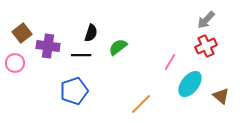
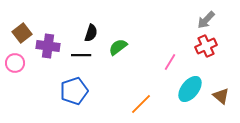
cyan ellipse: moved 5 px down
